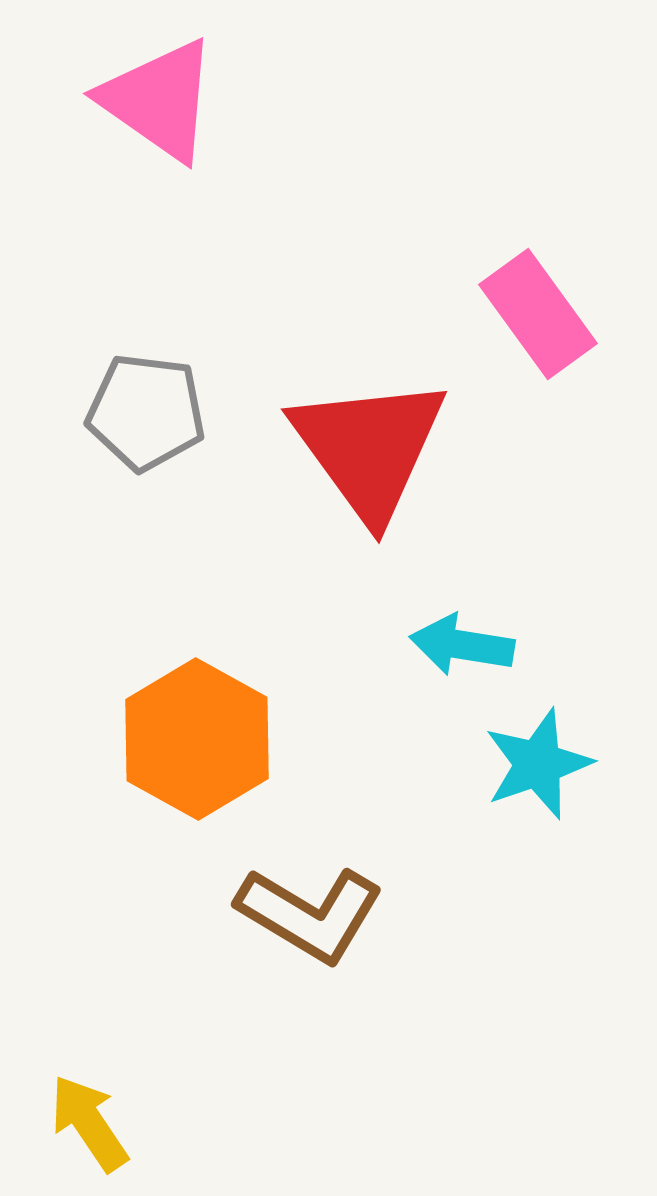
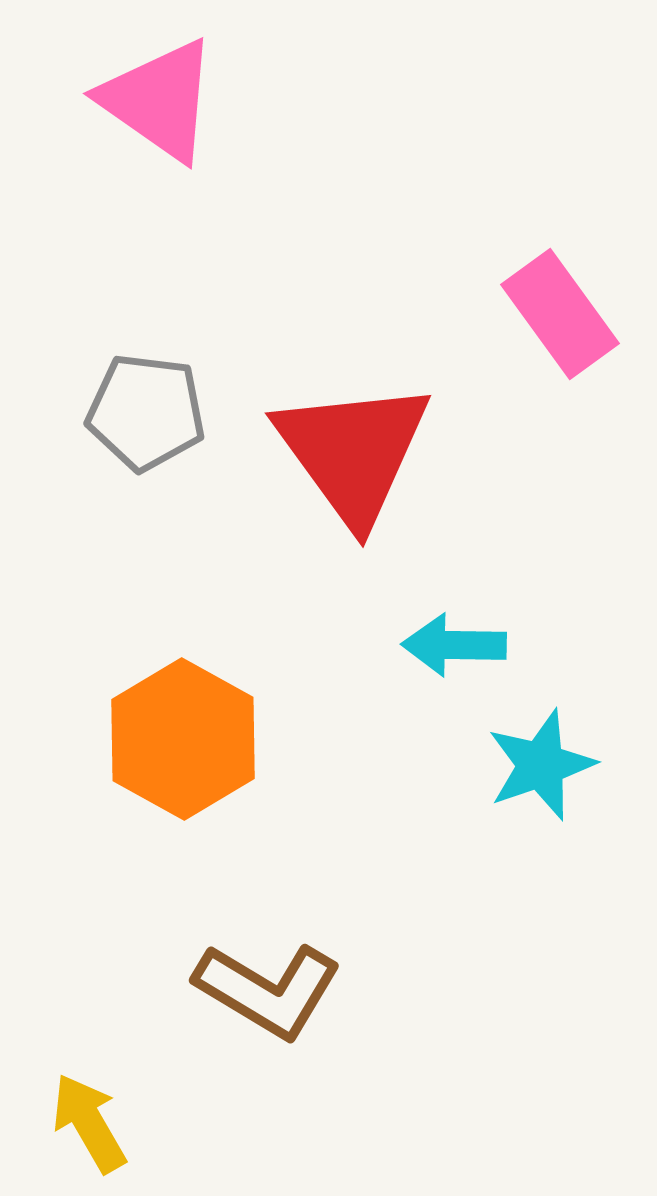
pink rectangle: moved 22 px right
red triangle: moved 16 px left, 4 px down
cyan arrow: moved 8 px left; rotated 8 degrees counterclockwise
orange hexagon: moved 14 px left
cyan star: moved 3 px right, 1 px down
brown L-shape: moved 42 px left, 76 px down
yellow arrow: rotated 4 degrees clockwise
